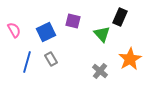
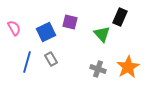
purple square: moved 3 px left, 1 px down
pink semicircle: moved 2 px up
orange star: moved 2 px left, 8 px down
gray cross: moved 2 px left, 2 px up; rotated 21 degrees counterclockwise
